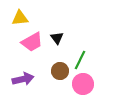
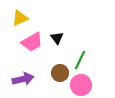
yellow triangle: rotated 18 degrees counterclockwise
brown circle: moved 2 px down
pink circle: moved 2 px left, 1 px down
